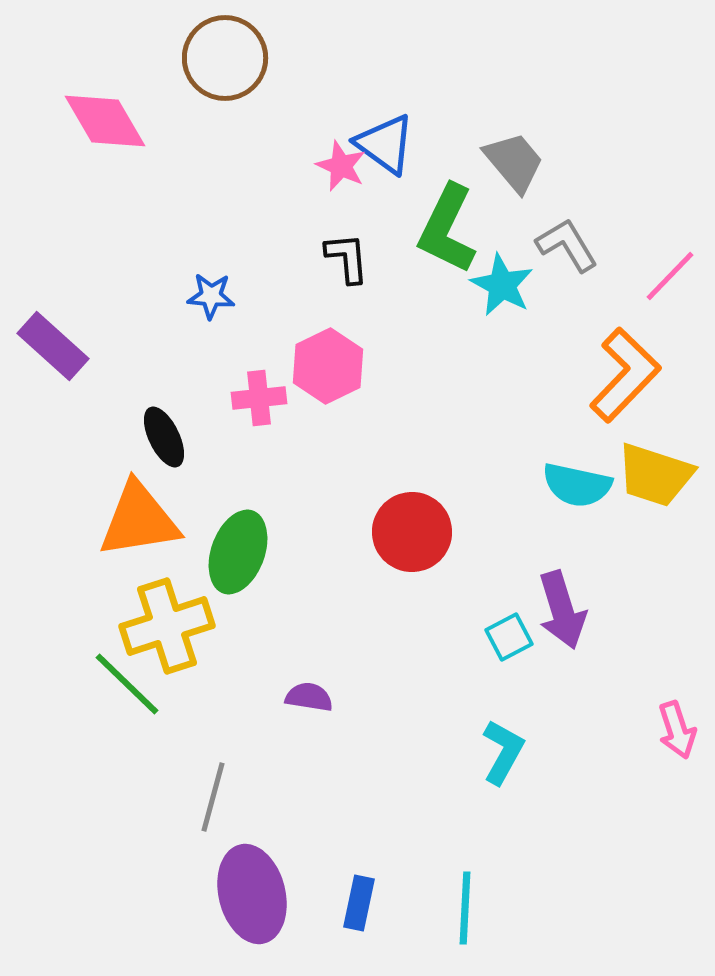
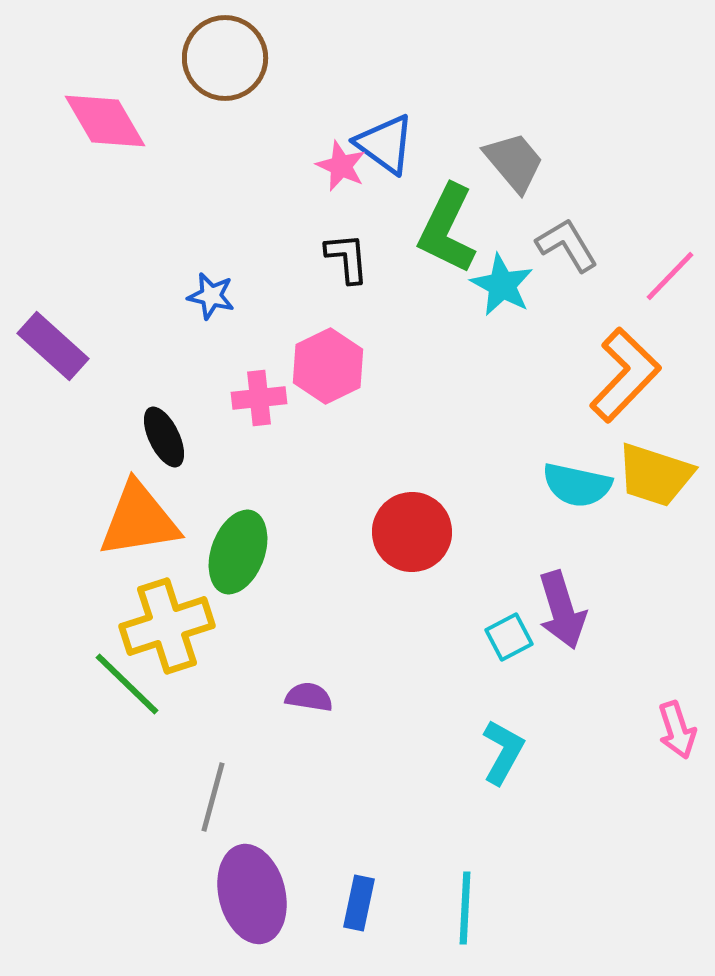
blue star: rotated 9 degrees clockwise
